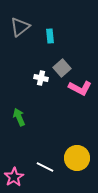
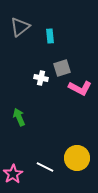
gray square: rotated 24 degrees clockwise
pink star: moved 1 px left, 3 px up
